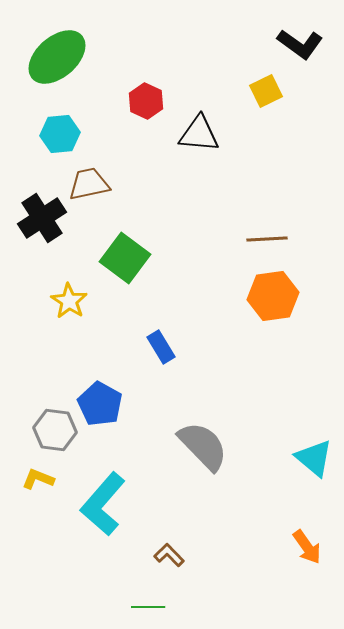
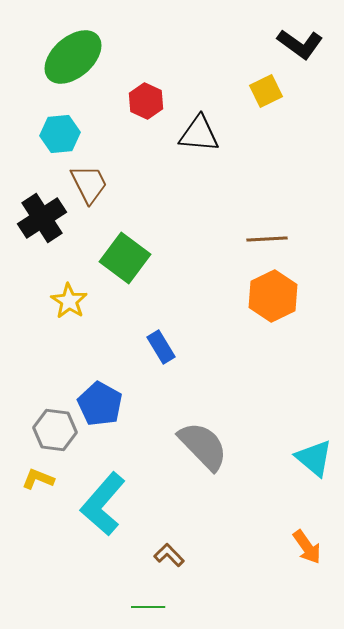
green ellipse: moved 16 px right
brown trapezoid: rotated 75 degrees clockwise
orange hexagon: rotated 18 degrees counterclockwise
